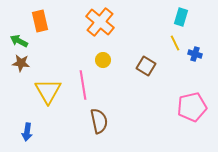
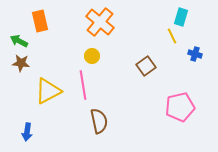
yellow line: moved 3 px left, 7 px up
yellow circle: moved 11 px left, 4 px up
brown square: rotated 24 degrees clockwise
yellow triangle: rotated 32 degrees clockwise
pink pentagon: moved 12 px left
